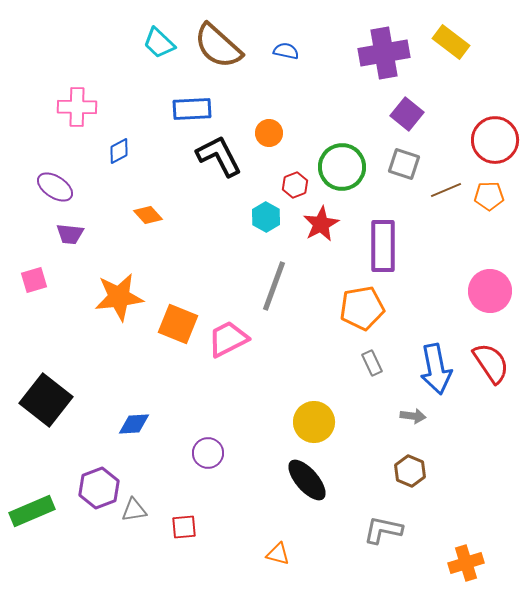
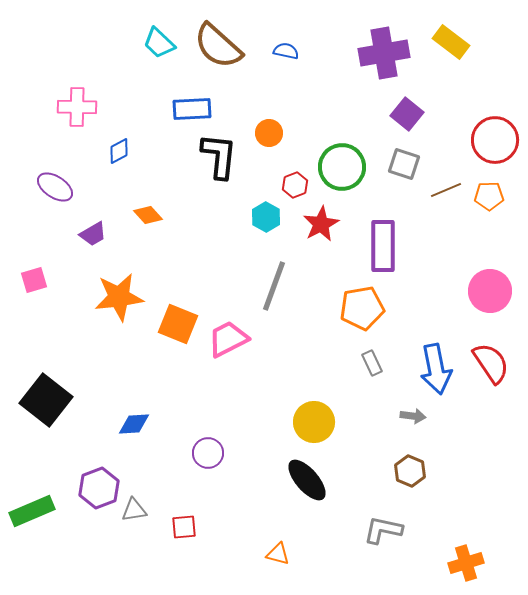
black L-shape at (219, 156): rotated 33 degrees clockwise
purple trapezoid at (70, 234): moved 23 px right; rotated 36 degrees counterclockwise
